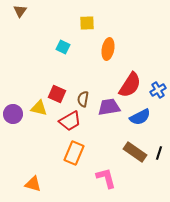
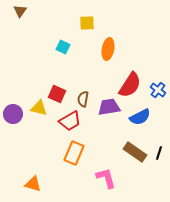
blue cross: rotated 21 degrees counterclockwise
